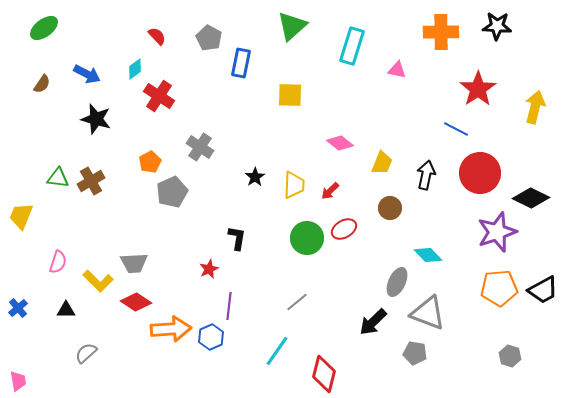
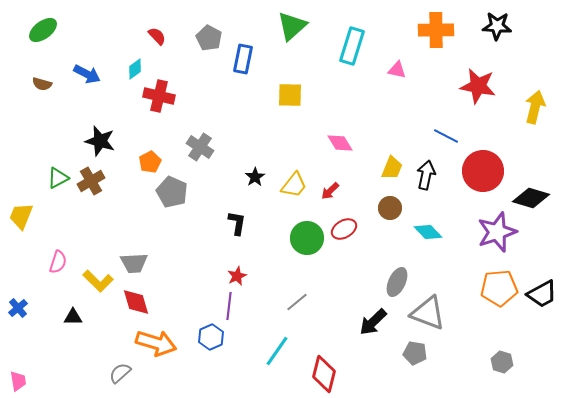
green ellipse at (44, 28): moved 1 px left, 2 px down
orange cross at (441, 32): moved 5 px left, 2 px up
blue rectangle at (241, 63): moved 2 px right, 4 px up
brown semicircle at (42, 84): rotated 72 degrees clockwise
red star at (478, 89): moved 3 px up; rotated 27 degrees counterclockwise
red cross at (159, 96): rotated 20 degrees counterclockwise
black star at (96, 119): moved 4 px right, 22 px down
blue line at (456, 129): moved 10 px left, 7 px down
pink diamond at (340, 143): rotated 20 degrees clockwise
yellow trapezoid at (382, 163): moved 10 px right, 5 px down
red circle at (480, 173): moved 3 px right, 2 px up
green triangle at (58, 178): rotated 35 degrees counterclockwise
yellow trapezoid at (294, 185): rotated 36 degrees clockwise
gray pentagon at (172, 192): rotated 24 degrees counterclockwise
black diamond at (531, 198): rotated 9 degrees counterclockwise
black L-shape at (237, 238): moved 15 px up
cyan diamond at (428, 255): moved 23 px up
red star at (209, 269): moved 28 px right, 7 px down
black trapezoid at (543, 290): moved 1 px left, 4 px down
red diamond at (136, 302): rotated 40 degrees clockwise
black triangle at (66, 310): moved 7 px right, 7 px down
orange arrow at (171, 329): moved 15 px left, 14 px down; rotated 21 degrees clockwise
gray semicircle at (86, 353): moved 34 px right, 20 px down
gray hexagon at (510, 356): moved 8 px left, 6 px down
